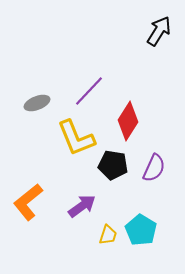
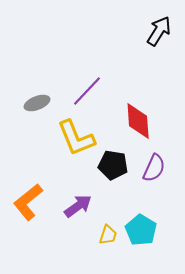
purple line: moved 2 px left
red diamond: moved 10 px right; rotated 36 degrees counterclockwise
purple arrow: moved 4 px left
